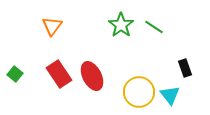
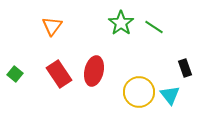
green star: moved 2 px up
red ellipse: moved 2 px right, 5 px up; rotated 40 degrees clockwise
